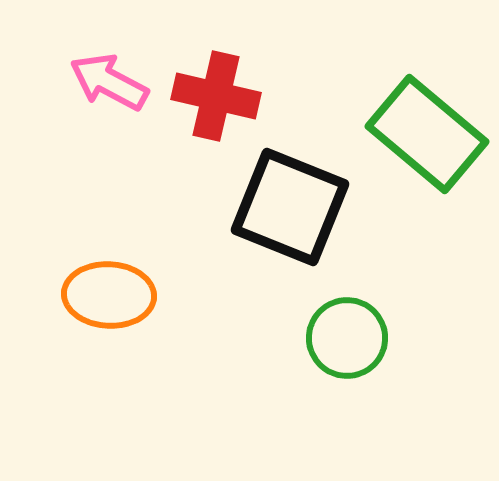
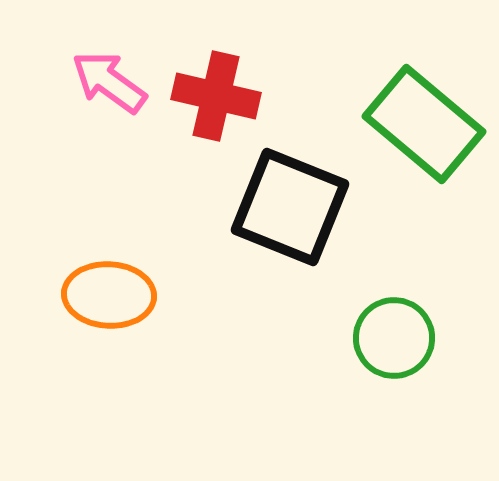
pink arrow: rotated 8 degrees clockwise
green rectangle: moved 3 px left, 10 px up
green circle: moved 47 px right
